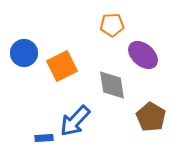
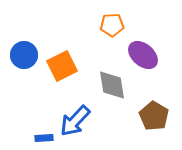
blue circle: moved 2 px down
brown pentagon: moved 3 px right, 1 px up
